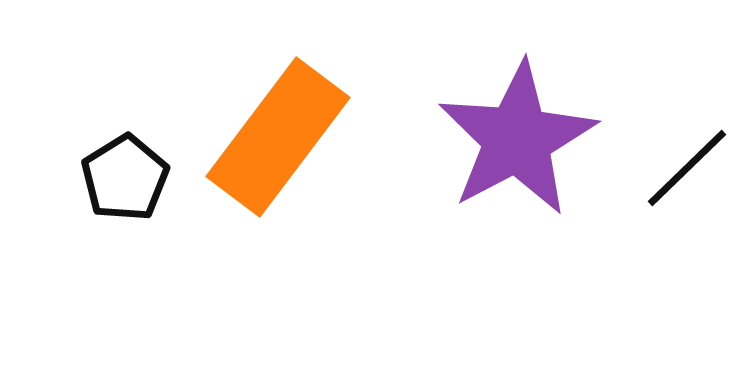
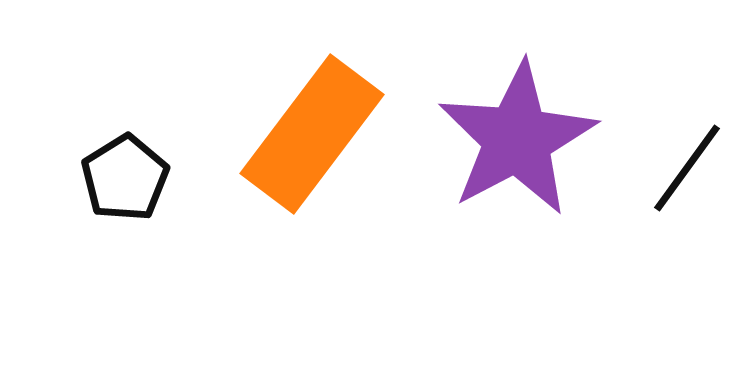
orange rectangle: moved 34 px right, 3 px up
black line: rotated 10 degrees counterclockwise
